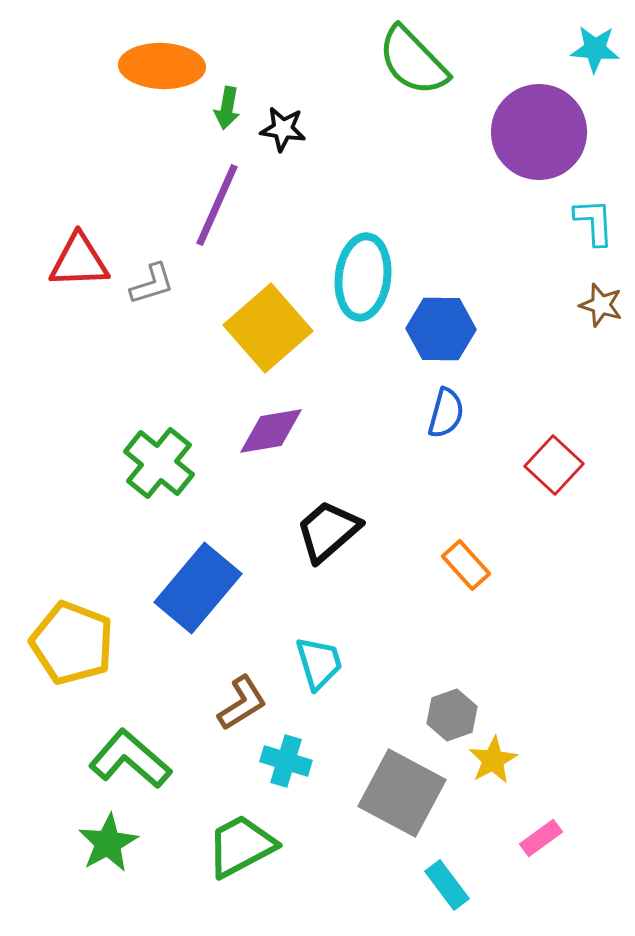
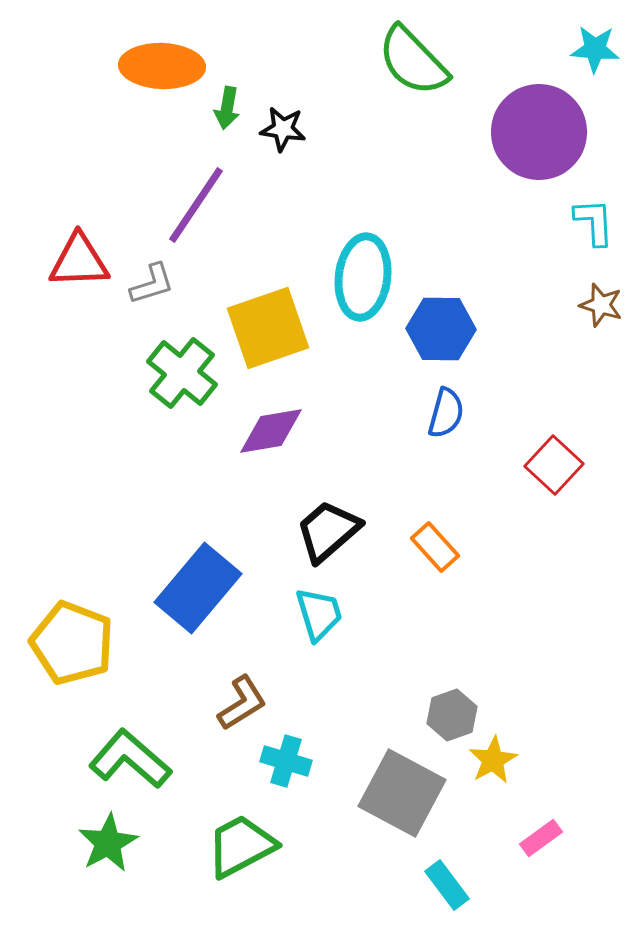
purple line: moved 21 px left; rotated 10 degrees clockwise
yellow square: rotated 22 degrees clockwise
green cross: moved 23 px right, 90 px up
orange rectangle: moved 31 px left, 18 px up
cyan trapezoid: moved 49 px up
